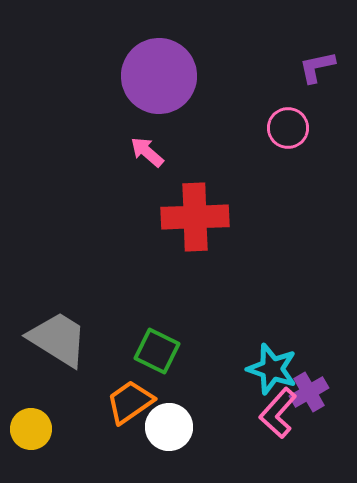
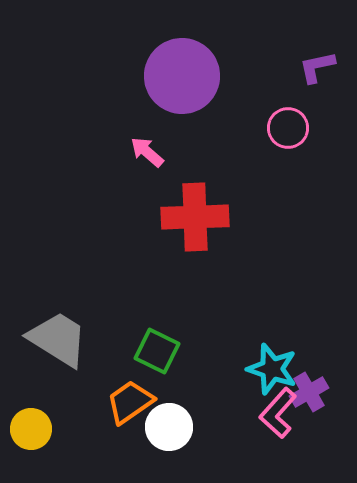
purple circle: moved 23 px right
